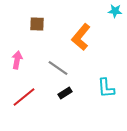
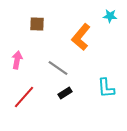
cyan star: moved 5 px left, 5 px down
red line: rotated 10 degrees counterclockwise
